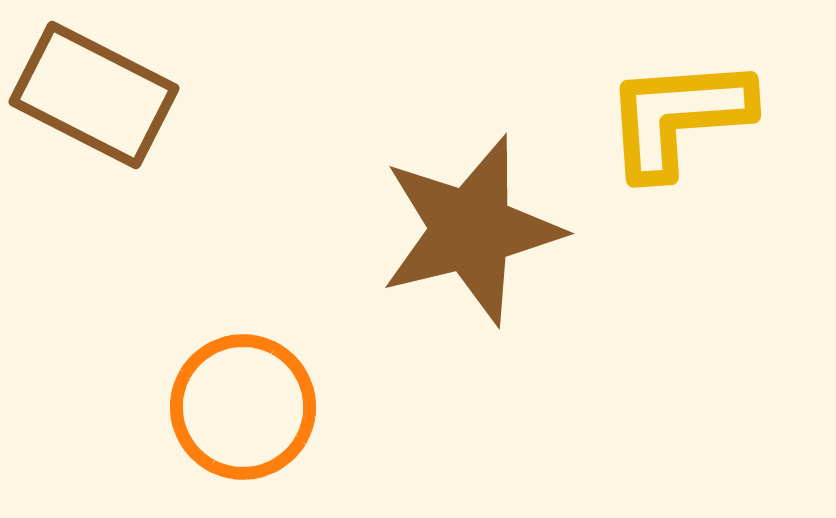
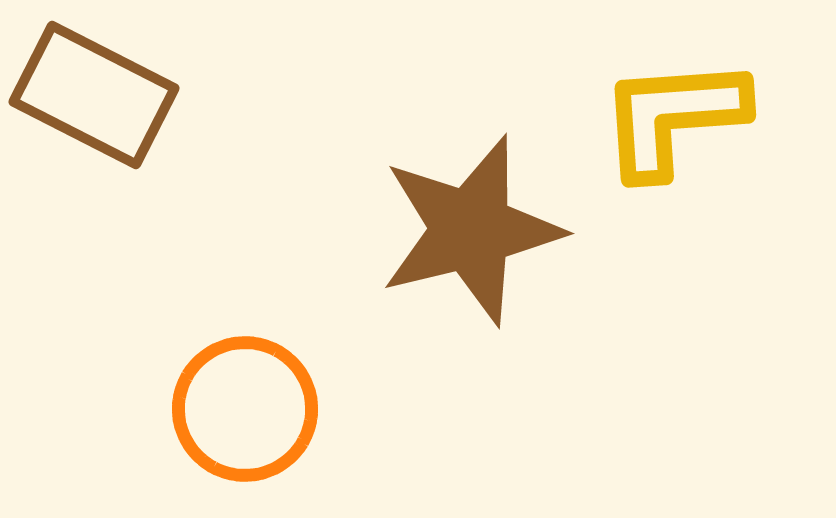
yellow L-shape: moved 5 px left
orange circle: moved 2 px right, 2 px down
